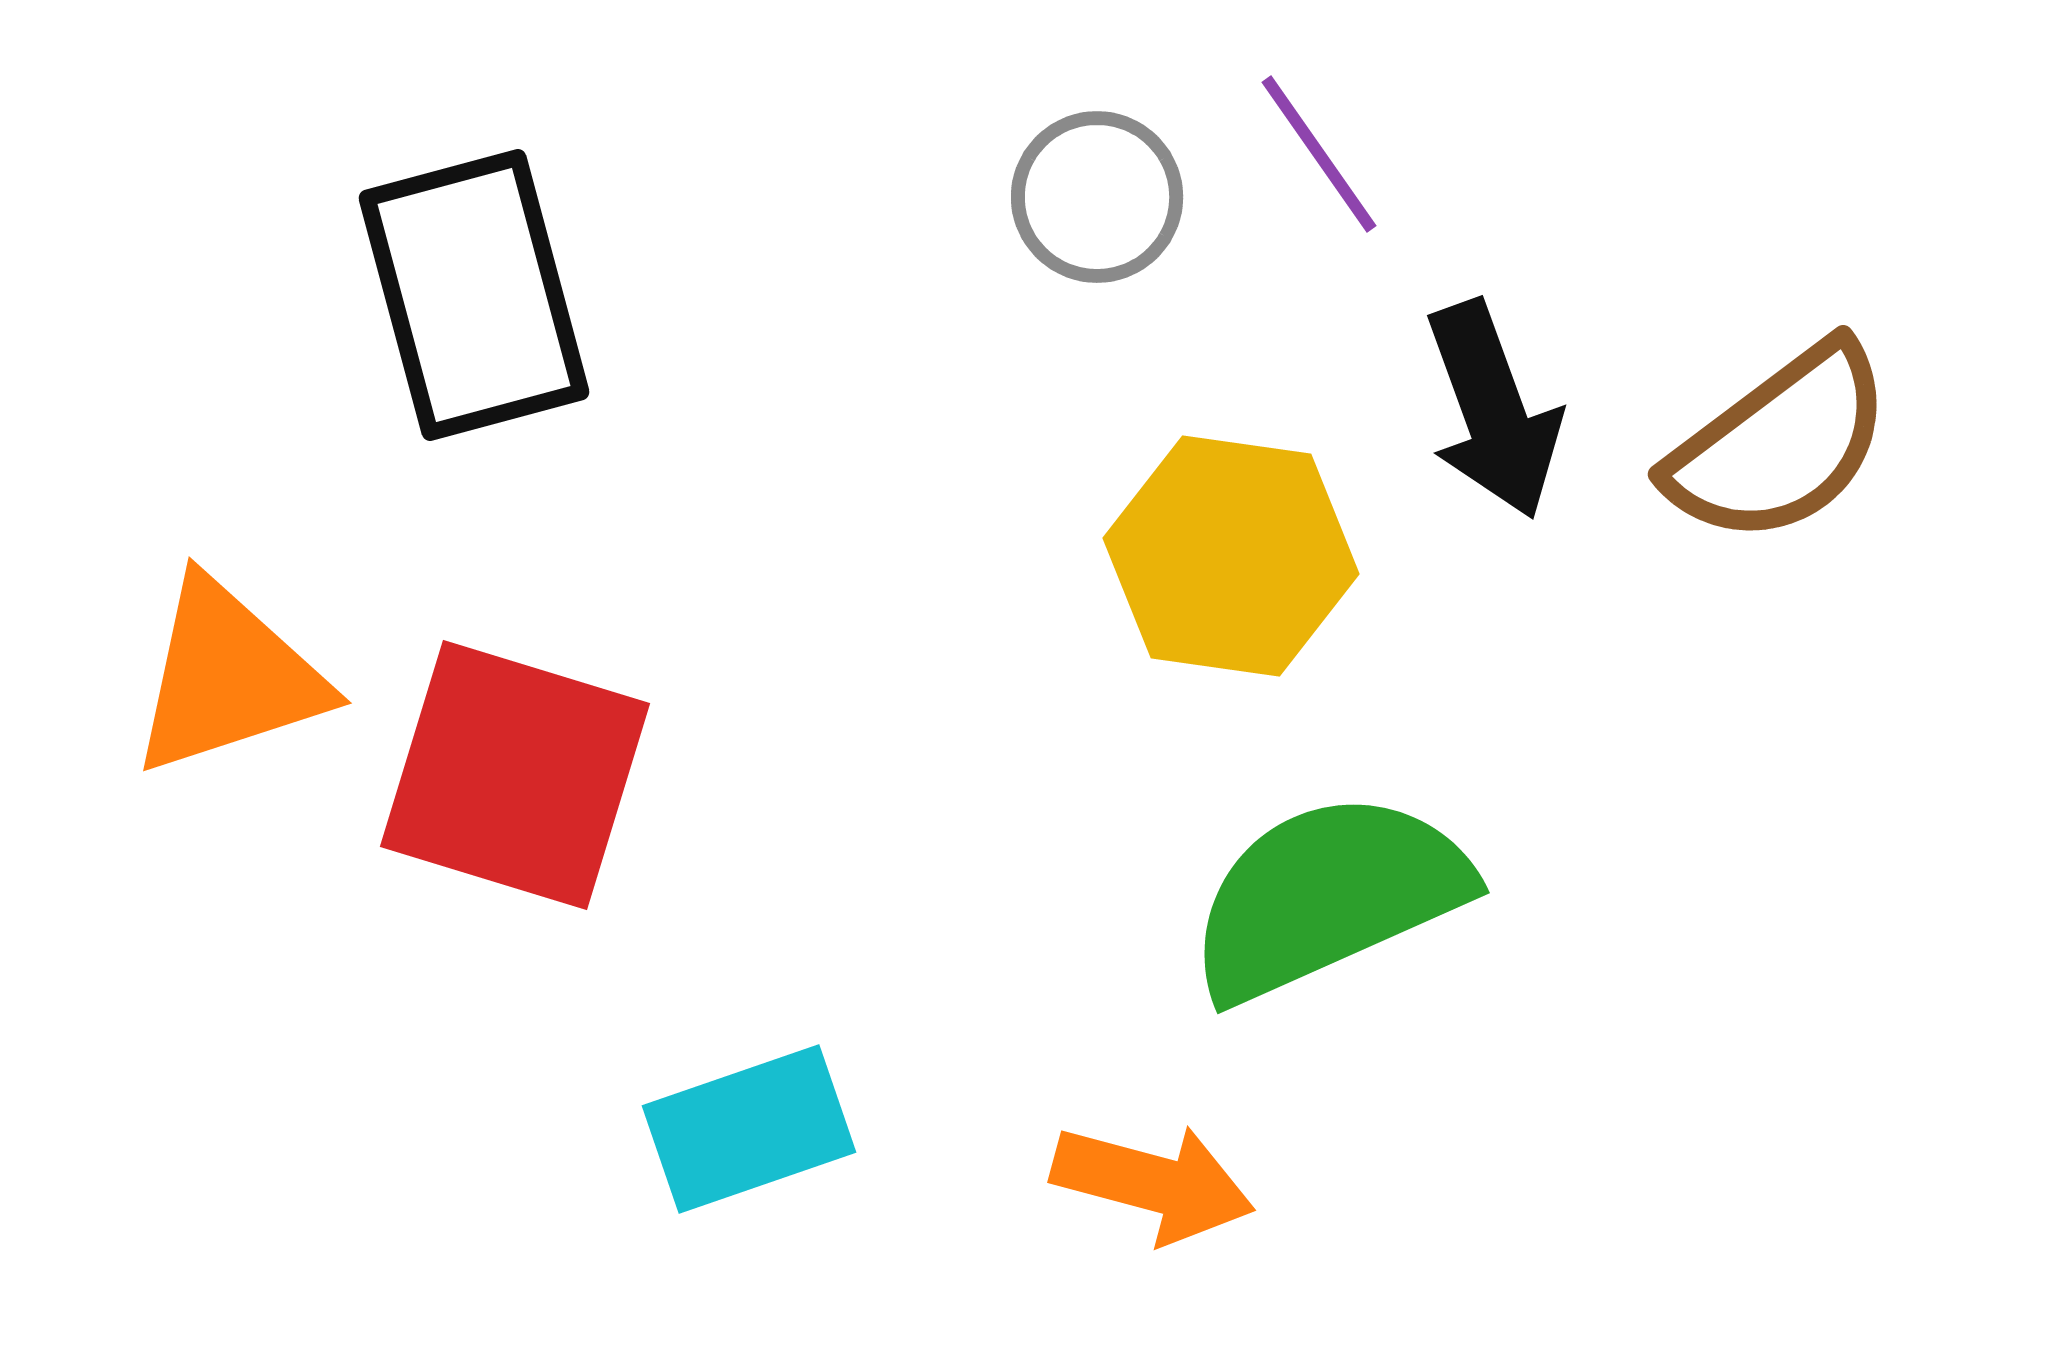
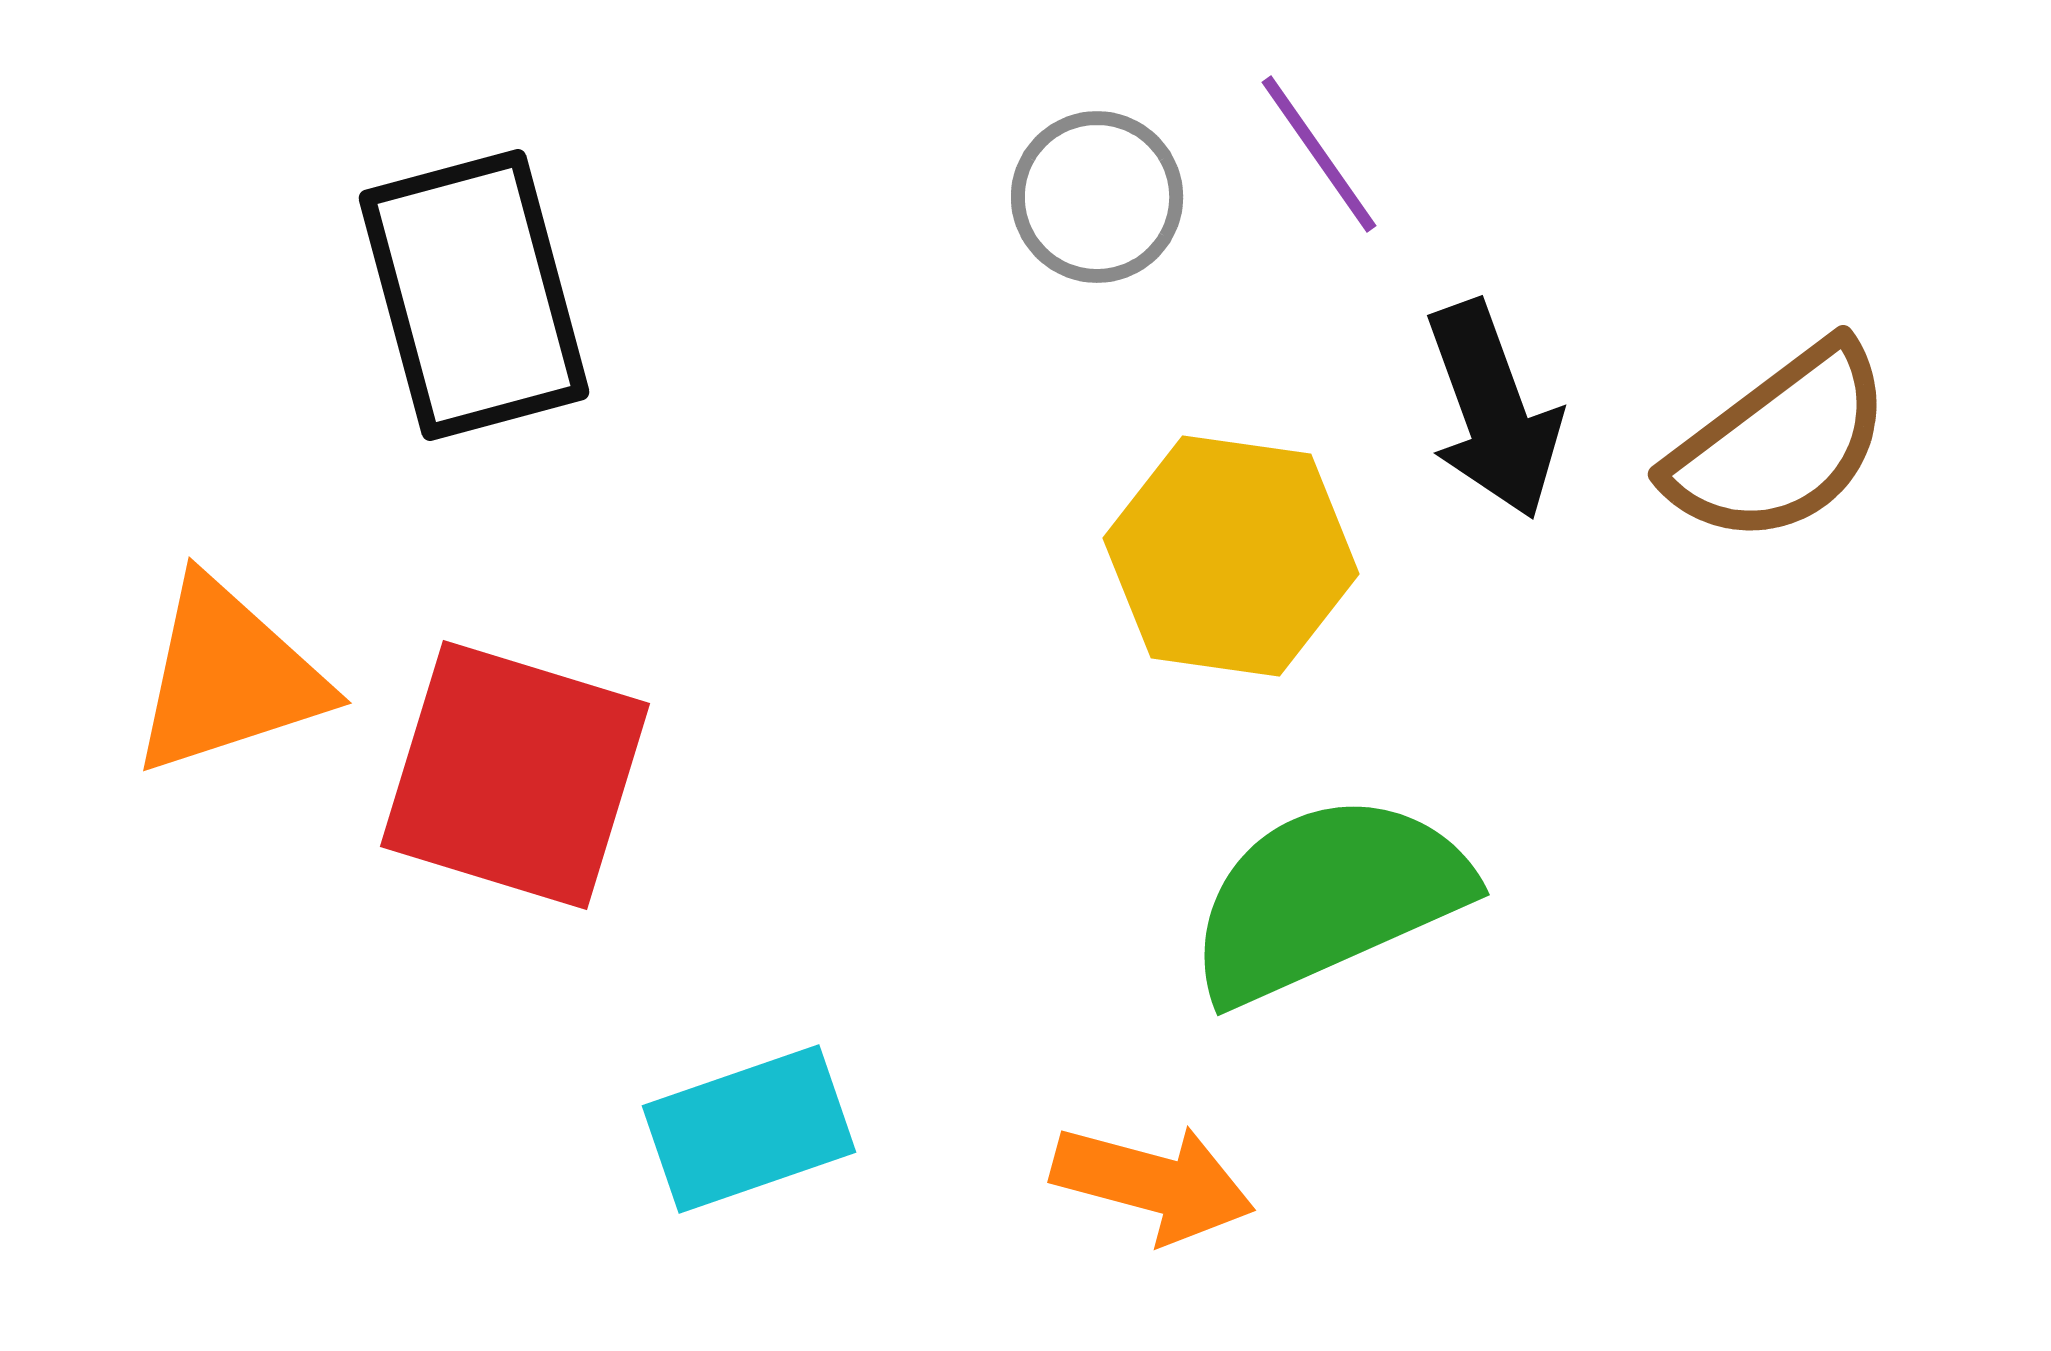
green semicircle: moved 2 px down
